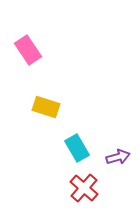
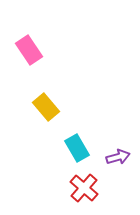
pink rectangle: moved 1 px right
yellow rectangle: rotated 32 degrees clockwise
